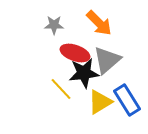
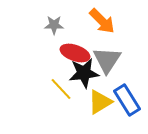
orange arrow: moved 3 px right, 2 px up
gray triangle: rotated 16 degrees counterclockwise
